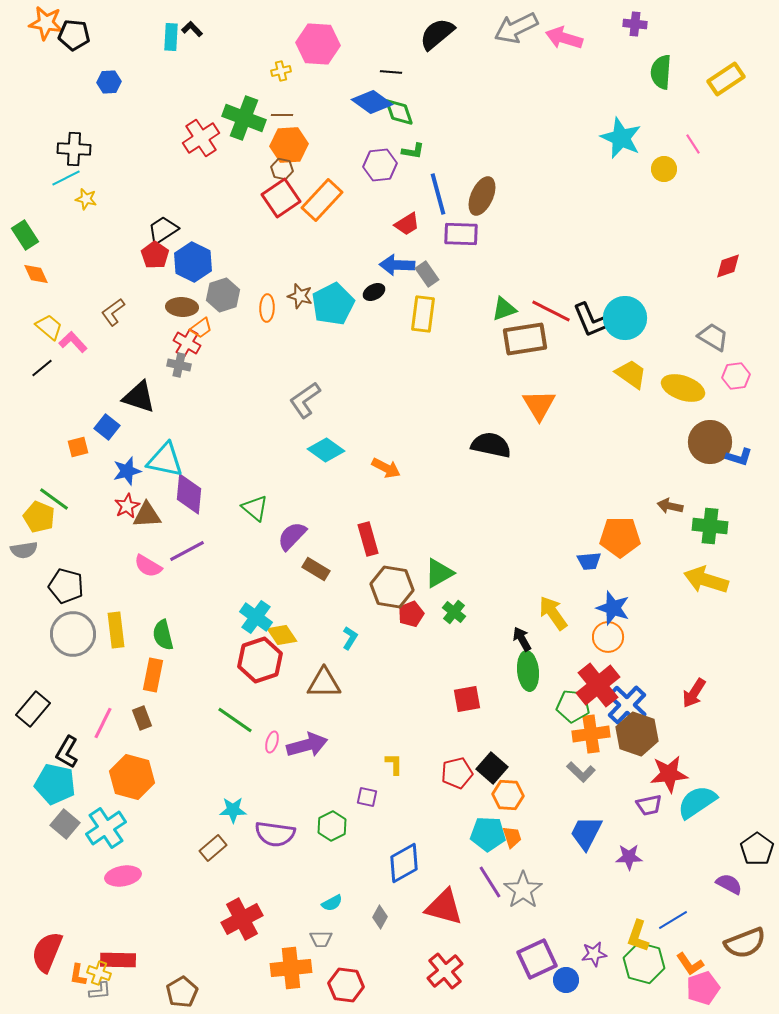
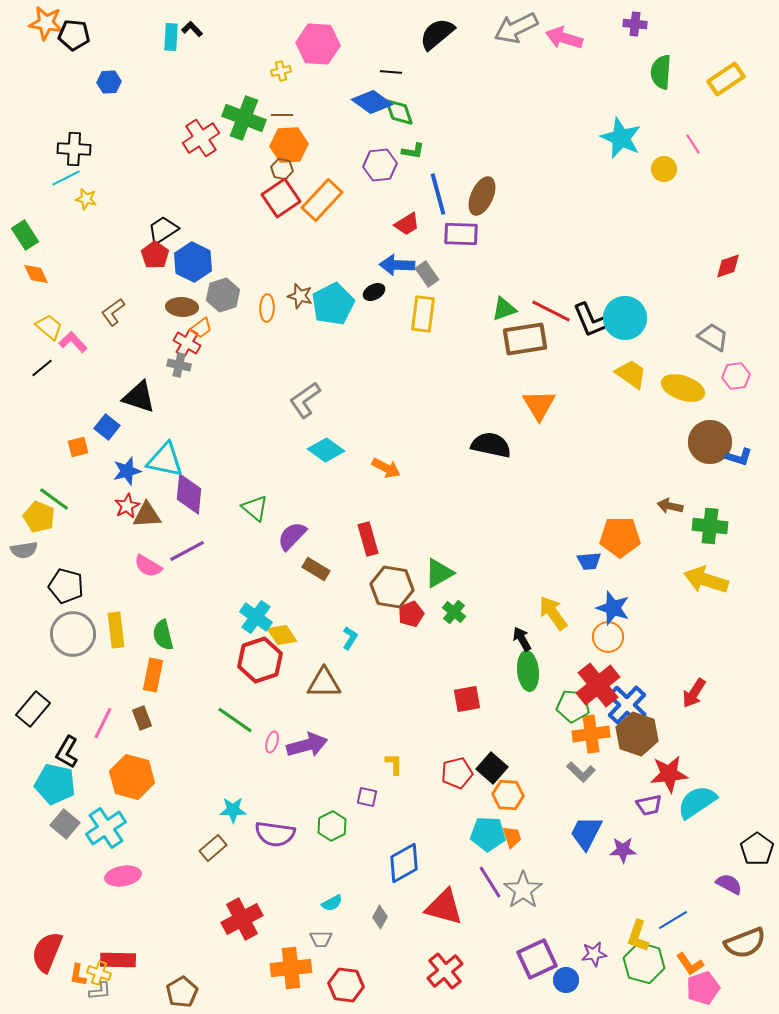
purple star at (629, 857): moved 6 px left, 7 px up
